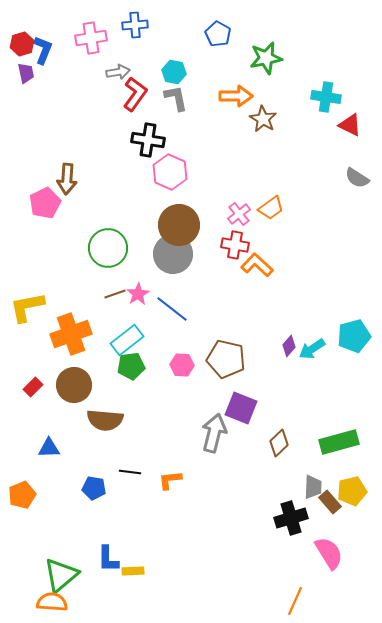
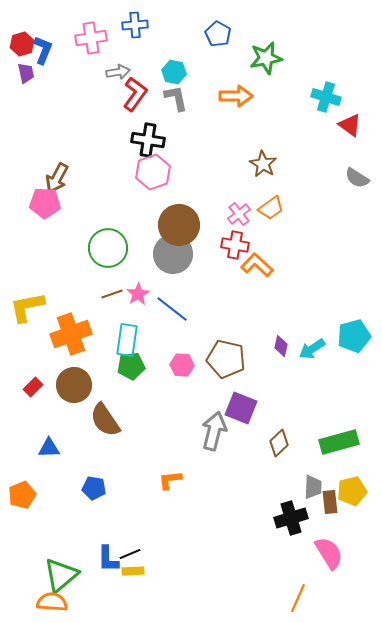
cyan cross at (326, 97): rotated 8 degrees clockwise
brown star at (263, 119): moved 45 px down
red triangle at (350, 125): rotated 10 degrees clockwise
pink hexagon at (170, 172): moved 17 px left; rotated 16 degrees clockwise
brown arrow at (67, 179): moved 10 px left, 1 px up; rotated 24 degrees clockwise
pink pentagon at (45, 203): rotated 28 degrees clockwise
brown line at (115, 294): moved 3 px left
cyan rectangle at (127, 340): rotated 44 degrees counterclockwise
purple diamond at (289, 346): moved 8 px left; rotated 30 degrees counterclockwise
brown semicircle at (105, 420): rotated 51 degrees clockwise
gray arrow at (214, 433): moved 2 px up
black line at (130, 472): moved 82 px down; rotated 30 degrees counterclockwise
brown rectangle at (330, 502): rotated 35 degrees clockwise
orange line at (295, 601): moved 3 px right, 3 px up
